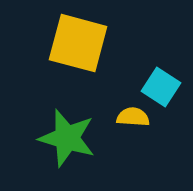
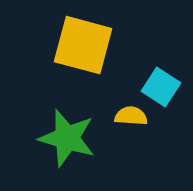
yellow square: moved 5 px right, 2 px down
yellow semicircle: moved 2 px left, 1 px up
